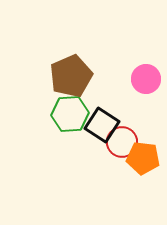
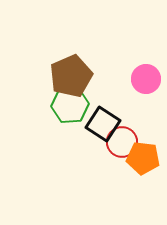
green hexagon: moved 9 px up
black square: moved 1 px right, 1 px up
